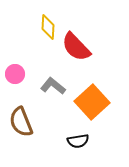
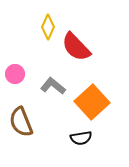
yellow diamond: rotated 20 degrees clockwise
black semicircle: moved 3 px right, 3 px up
